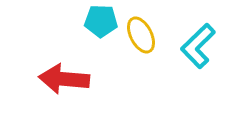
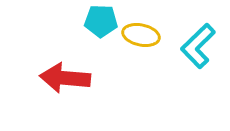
yellow ellipse: rotated 51 degrees counterclockwise
red arrow: moved 1 px right, 1 px up
